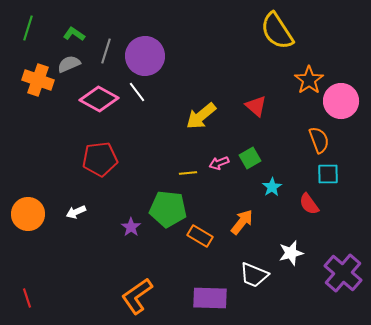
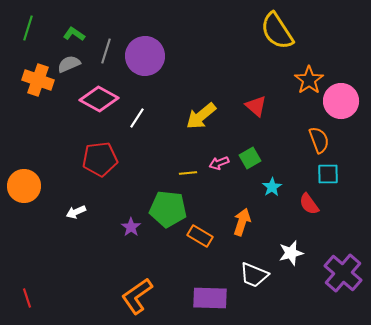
white line: moved 26 px down; rotated 70 degrees clockwise
orange circle: moved 4 px left, 28 px up
orange arrow: rotated 20 degrees counterclockwise
